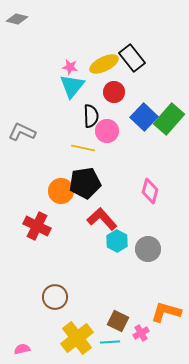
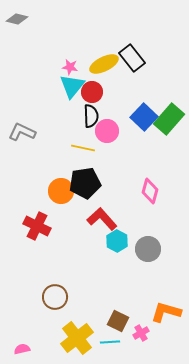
red circle: moved 22 px left
